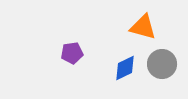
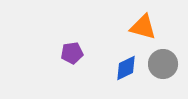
gray circle: moved 1 px right
blue diamond: moved 1 px right
